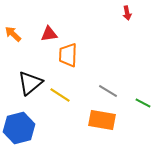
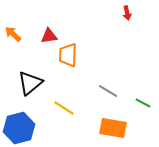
red triangle: moved 2 px down
yellow line: moved 4 px right, 13 px down
orange rectangle: moved 11 px right, 8 px down
